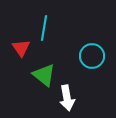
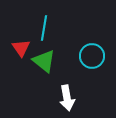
green triangle: moved 14 px up
